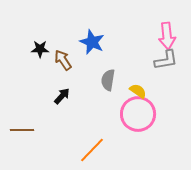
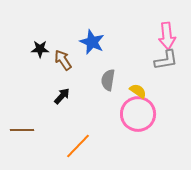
orange line: moved 14 px left, 4 px up
